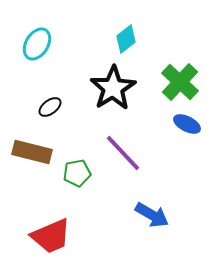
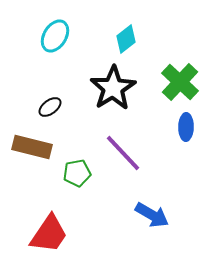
cyan ellipse: moved 18 px right, 8 px up
blue ellipse: moved 1 px left, 3 px down; rotated 64 degrees clockwise
brown rectangle: moved 5 px up
red trapezoid: moved 2 px left, 2 px up; rotated 33 degrees counterclockwise
